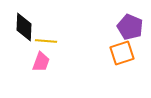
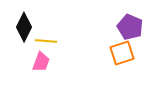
black diamond: rotated 24 degrees clockwise
